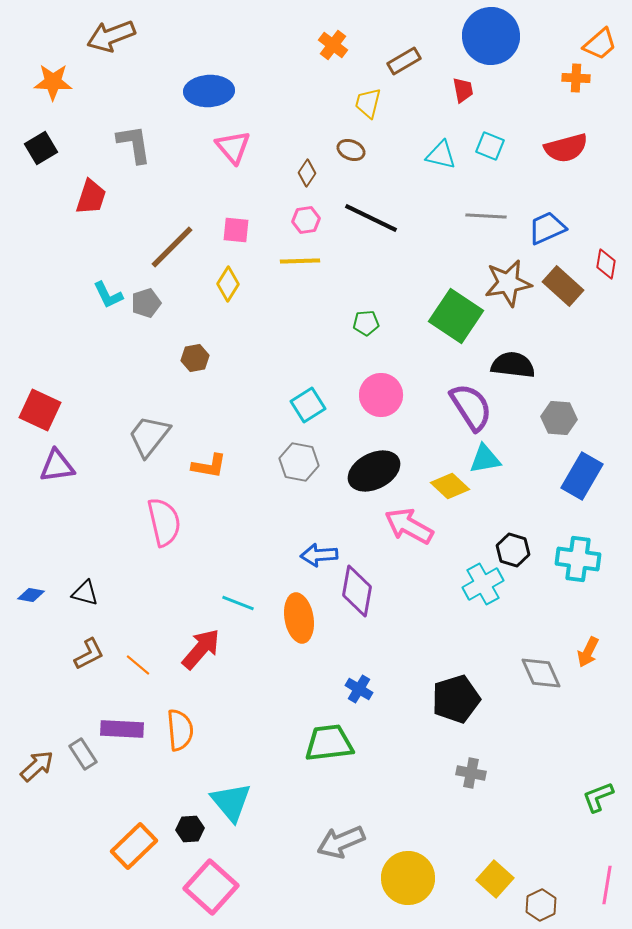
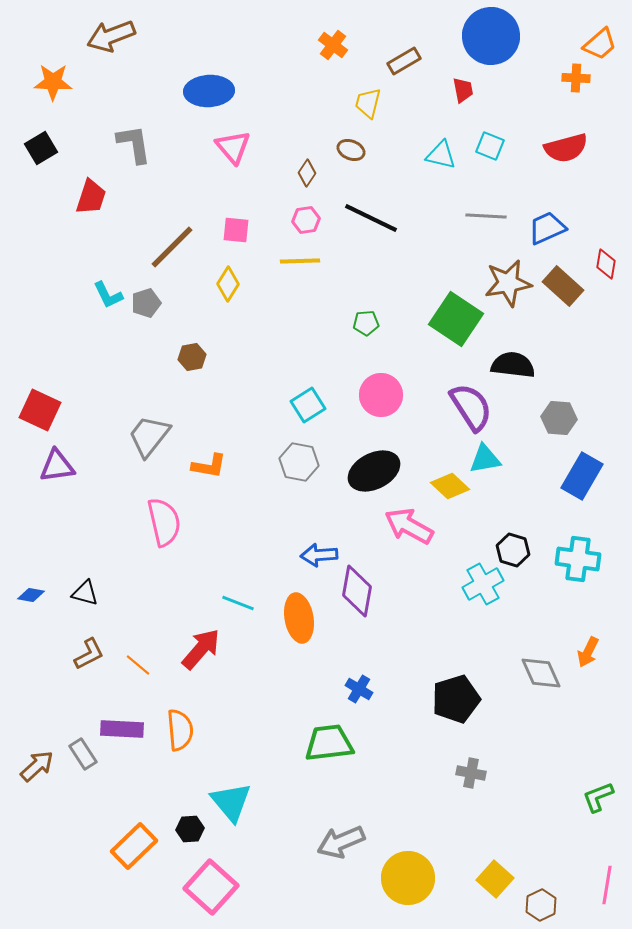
green square at (456, 316): moved 3 px down
brown hexagon at (195, 358): moved 3 px left, 1 px up
